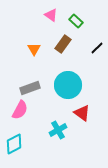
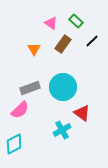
pink triangle: moved 8 px down
black line: moved 5 px left, 7 px up
cyan circle: moved 5 px left, 2 px down
pink semicircle: rotated 18 degrees clockwise
cyan cross: moved 4 px right
